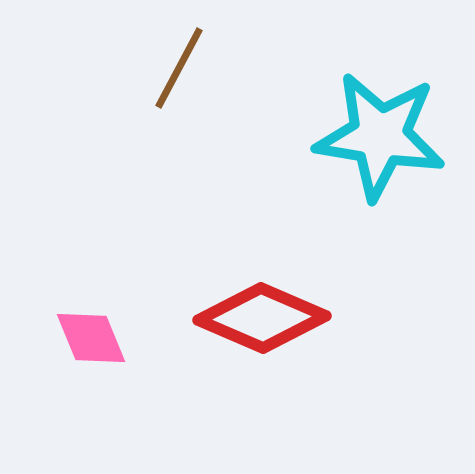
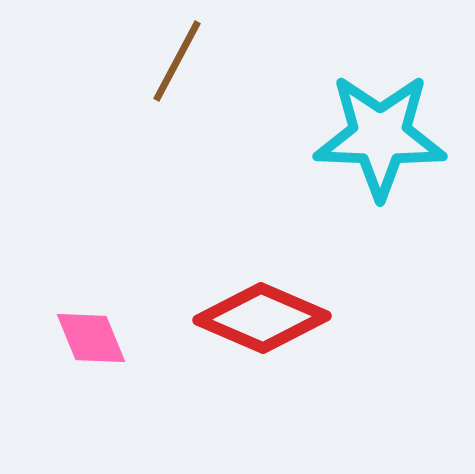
brown line: moved 2 px left, 7 px up
cyan star: rotated 7 degrees counterclockwise
